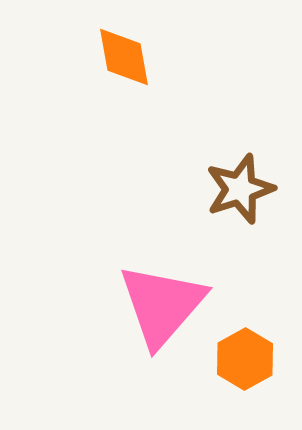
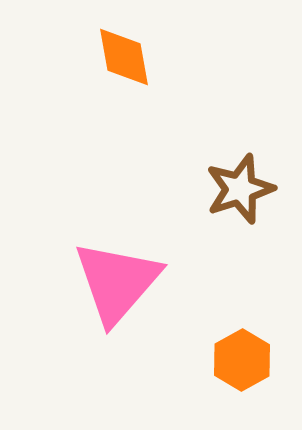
pink triangle: moved 45 px left, 23 px up
orange hexagon: moved 3 px left, 1 px down
